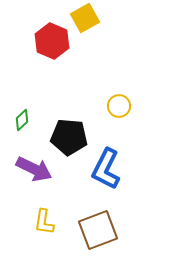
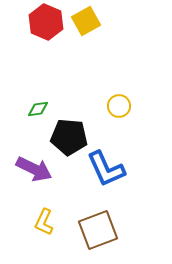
yellow square: moved 1 px right, 3 px down
red hexagon: moved 6 px left, 19 px up
green diamond: moved 16 px right, 11 px up; rotated 35 degrees clockwise
blue L-shape: rotated 51 degrees counterclockwise
yellow L-shape: rotated 16 degrees clockwise
